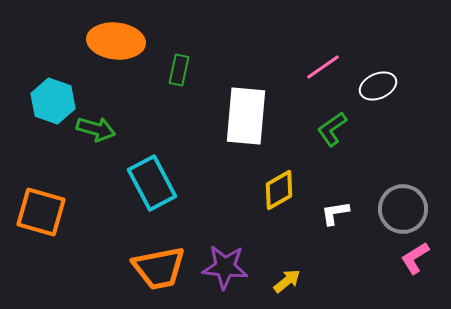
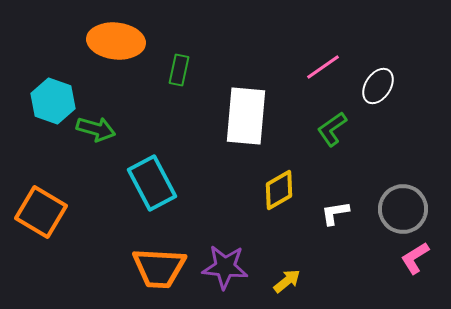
white ellipse: rotated 33 degrees counterclockwise
orange square: rotated 15 degrees clockwise
orange trapezoid: rotated 14 degrees clockwise
